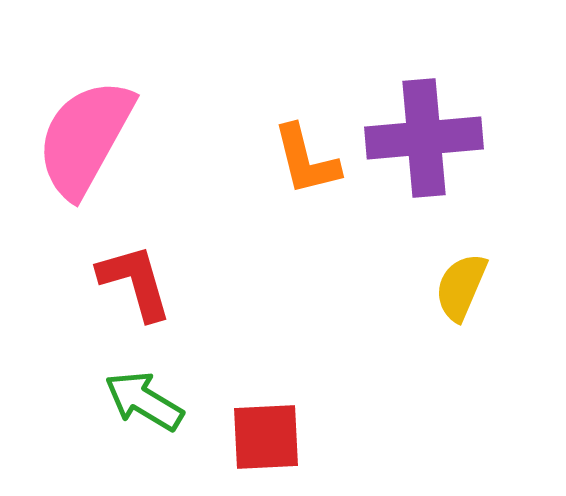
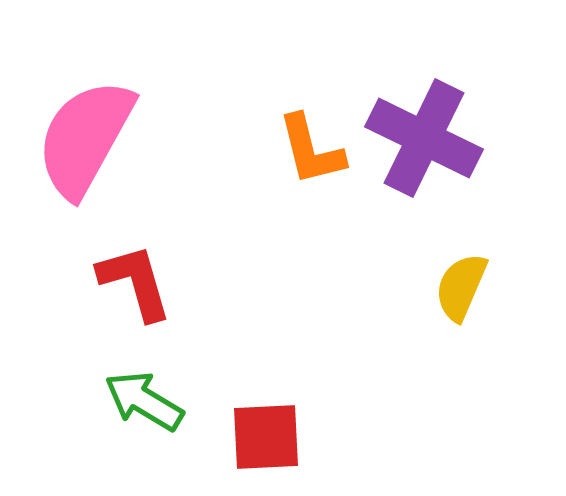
purple cross: rotated 31 degrees clockwise
orange L-shape: moved 5 px right, 10 px up
